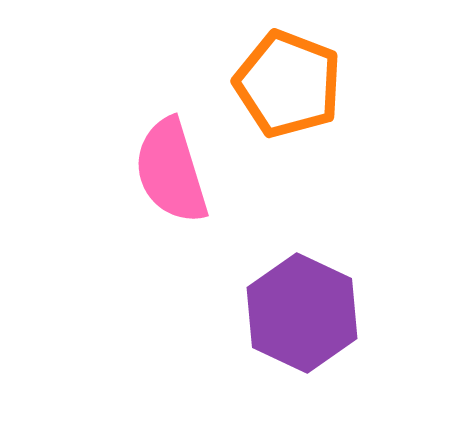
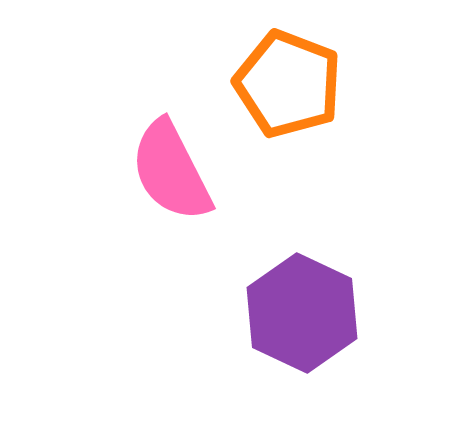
pink semicircle: rotated 10 degrees counterclockwise
